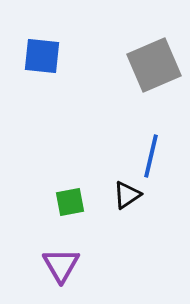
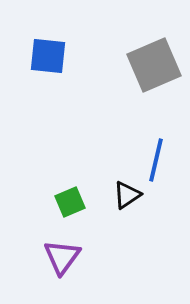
blue square: moved 6 px right
blue line: moved 5 px right, 4 px down
green square: rotated 12 degrees counterclockwise
purple triangle: moved 1 px right, 8 px up; rotated 6 degrees clockwise
